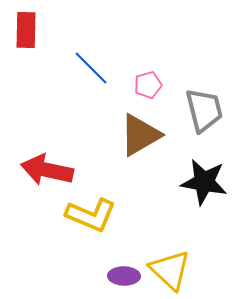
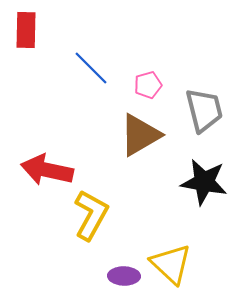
yellow L-shape: rotated 84 degrees counterclockwise
yellow triangle: moved 1 px right, 6 px up
